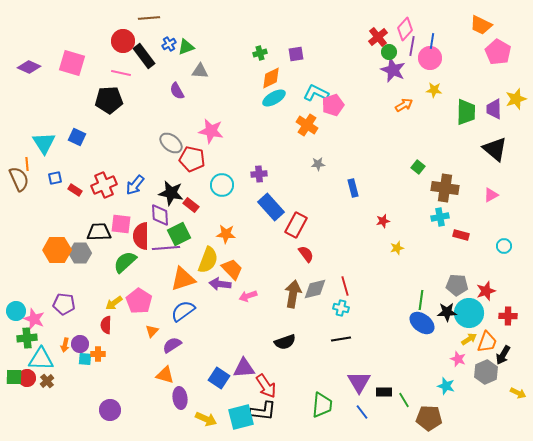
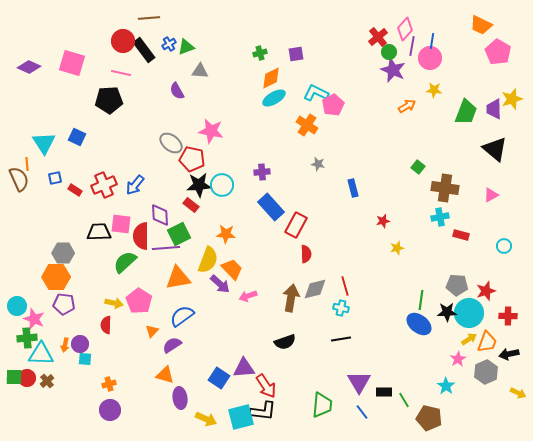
black rectangle at (144, 56): moved 6 px up
yellow star at (516, 99): moved 4 px left
pink pentagon at (333, 105): rotated 10 degrees counterclockwise
orange arrow at (404, 105): moved 3 px right, 1 px down
green trapezoid at (466, 112): rotated 20 degrees clockwise
gray star at (318, 164): rotated 16 degrees clockwise
purple cross at (259, 174): moved 3 px right, 2 px up
black star at (171, 193): moved 28 px right, 8 px up; rotated 15 degrees counterclockwise
orange hexagon at (57, 250): moved 1 px left, 27 px down
gray hexagon at (80, 253): moved 17 px left
red semicircle at (306, 254): rotated 36 degrees clockwise
orange triangle at (183, 279): moved 5 px left, 1 px up; rotated 8 degrees clockwise
purple arrow at (220, 284): rotated 145 degrees counterclockwise
brown arrow at (293, 294): moved 2 px left, 4 px down
yellow arrow at (114, 303): rotated 132 degrees counterclockwise
cyan circle at (16, 311): moved 1 px right, 5 px up
blue semicircle at (183, 311): moved 1 px left, 5 px down
blue ellipse at (422, 323): moved 3 px left, 1 px down
orange cross at (98, 354): moved 11 px right, 30 px down; rotated 16 degrees counterclockwise
black arrow at (503, 355): moved 6 px right, 1 px up; rotated 48 degrees clockwise
cyan triangle at (41, 359): moved 5 px up
pink star at (458, 359): rotated 21 degrees clockwise
cyan star at (446, 386): rotated 18 degrees clockwise
brown pentagon at (429, 418): rotated 10 degrees clockwise
